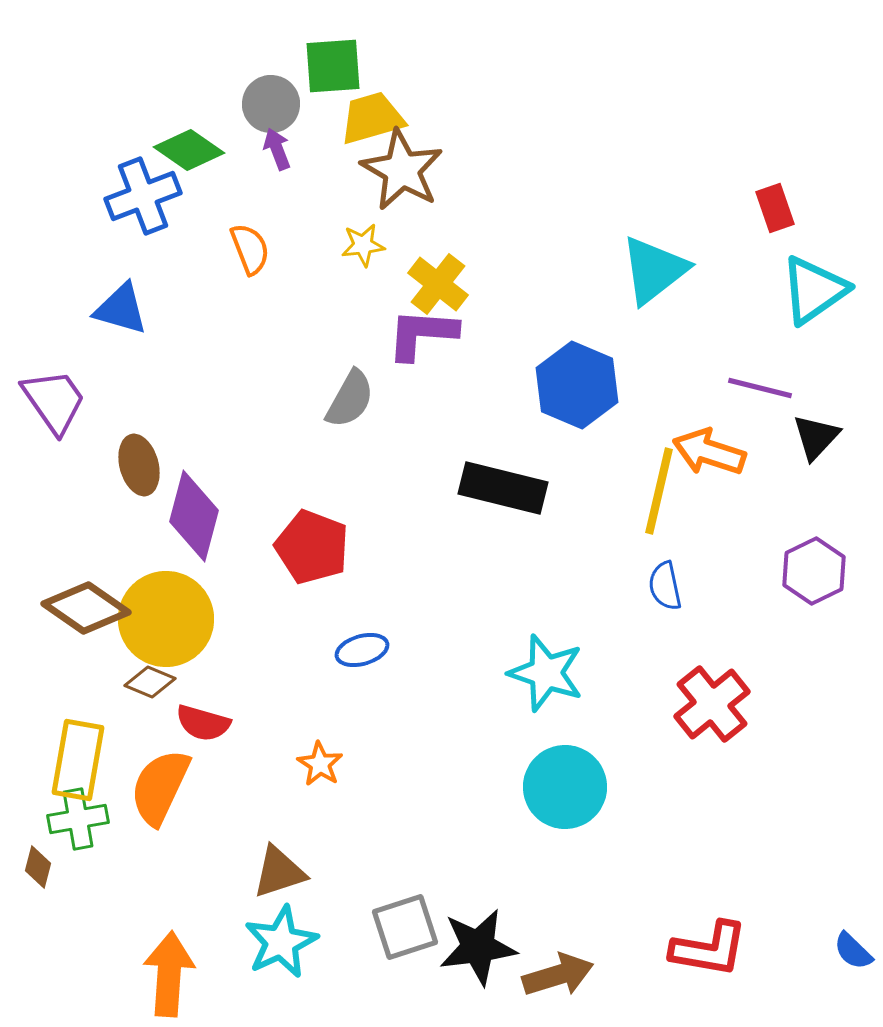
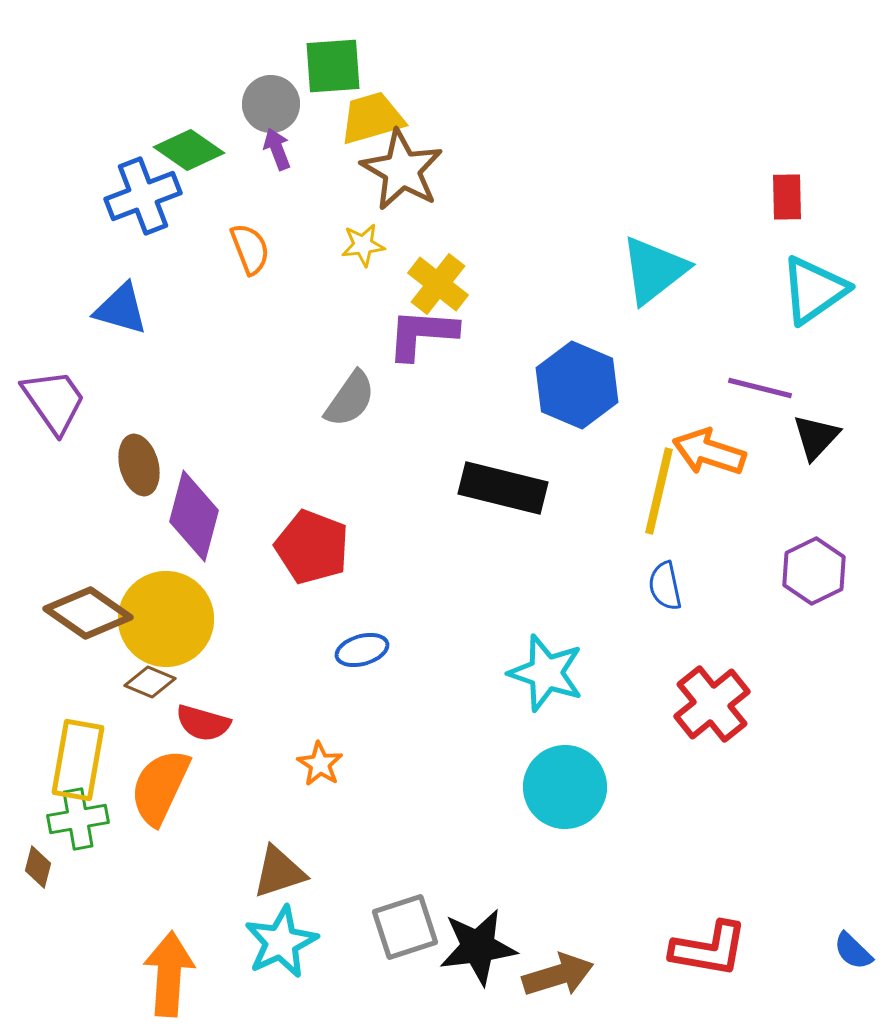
red rectangle at (775, 208): moved 12 px right, 11 px up; rotated 18 degrees clockwise
gray semicircle at (350, 399): rotated 6 degrees clockwise
brown diamond at (86, 608): moved 2 px right, 5 px down
